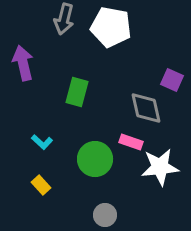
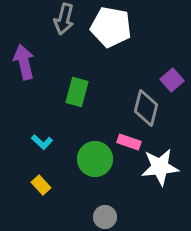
purple arrow: moved 1 px right, 1 px up
purple square: rotated 25 degrees clockwise
gray diamond: rotated 27 degrees clockwise
pink rectangle: moved 2 px left
gray circle: moved 2 px down
